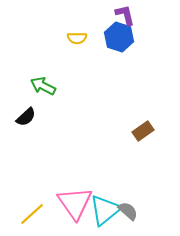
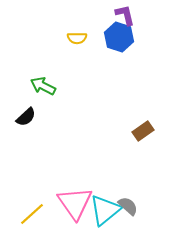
gray semicircle: moved 5 px up
